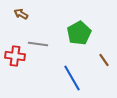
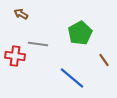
green pentagon: moved 1 px right
blue line: rotated 20 degrees counterclockwise
